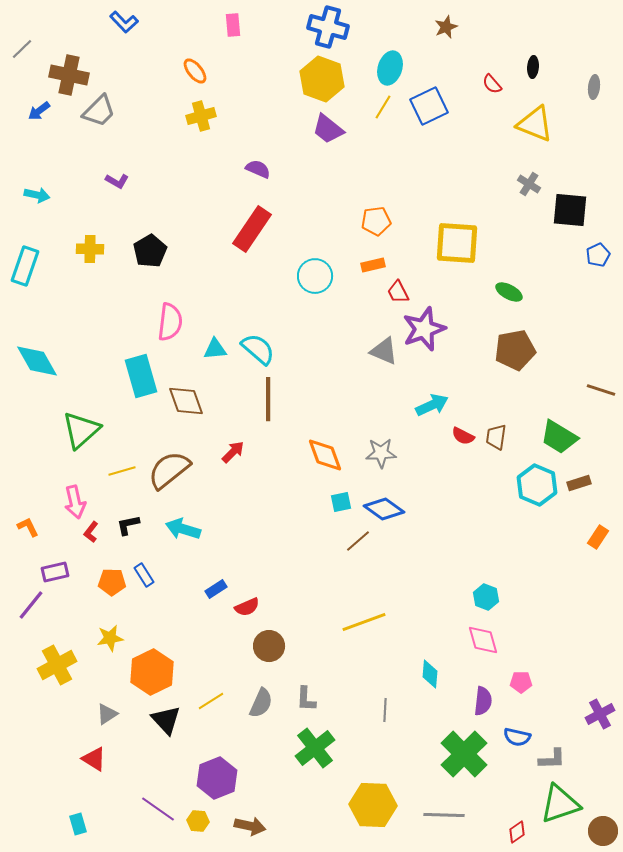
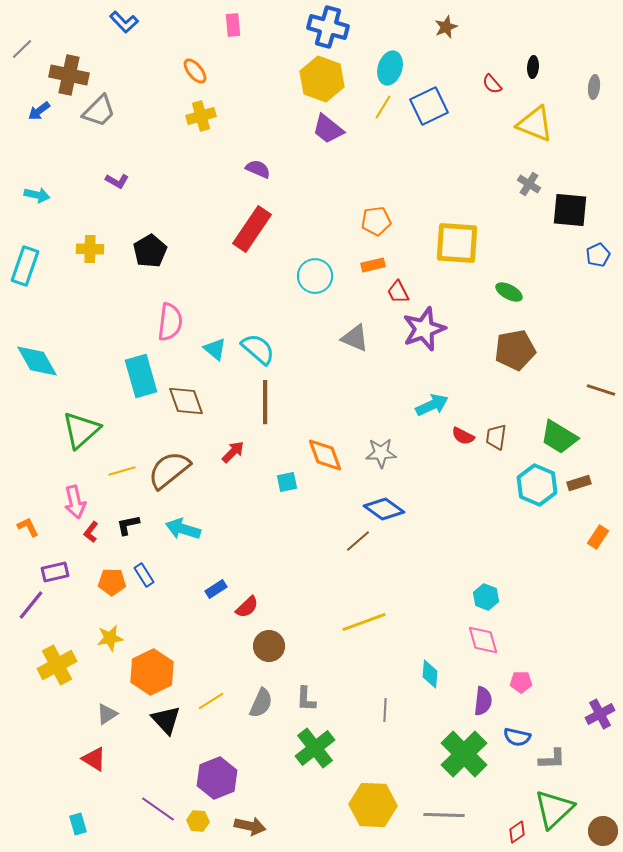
cyan triangle at (215, 349): rotated 45 degrees clockwise
gray triangle at (384, 351): moved 29 px left, 13 px up
brown line at (268, 399): moved 3 px left, 3 px down
cyan square at (341, 502): moved 54 px left, 20 px up
red semicircle at (247, 607): rotated 20 degrees counterclockwise
green triangle at (560, 804): moved 6 px left, 5 px down; rotated 24 degrees counterclockwise
